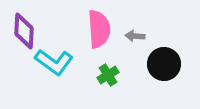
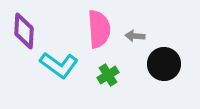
cyan L-shape: moved 5 px right, 3 px down
